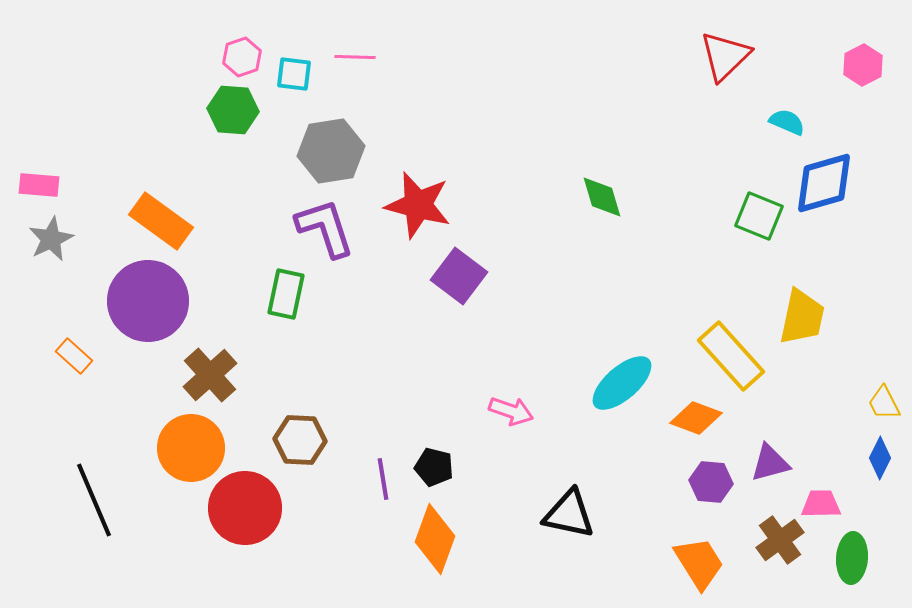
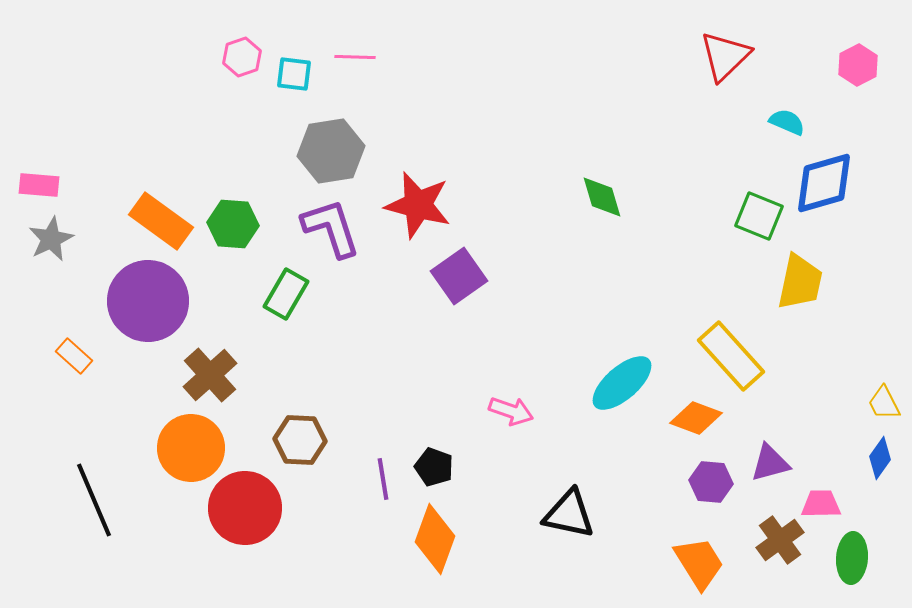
pink hexagon at (863, 65): moved 5 px left
green hexagon at (233, 110): moved 114 px down
purple L-shape at (325, 228): moved 6 px right
purple square at (459, 276): rotated 18 degrees clockwise
green rectangle at (286, 294): rotated 18 degrees clockwise
yellow trapezoid at (802, 317): moved 2 px left, 35 px up
blue diamond at (880, 458): rotated 9 degrees clockwise
black pentagon at (434, 467): rotated 6 degrees clockwise
